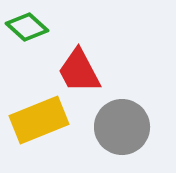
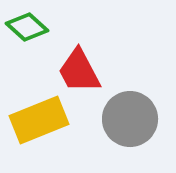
gray circle: moved 8 px right, 8 px up
